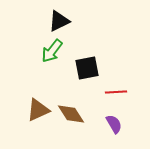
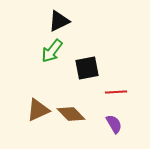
brown diamond: rotated 12 degrees counterclockwise
